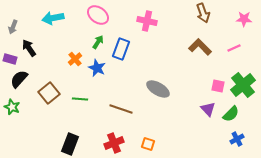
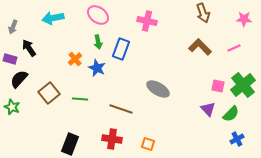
green arrow: rotated 136 degrees clockwise
red cross: moved 2 px left, 4 px up; rotated 30 degrees clockwise
